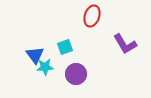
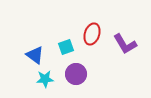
red ellipse: moved 18 px down
cyan square: moved 1 px right
blue triangle: rotated 18 degrees counterclockwise
cyan star: moved 12 px down
